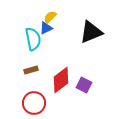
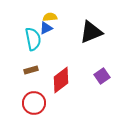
yellow semicircle: rotated 40 degrees clockwise
purple square: moved 18 px right, 9 px up; rotated 28 degrees clockwise
